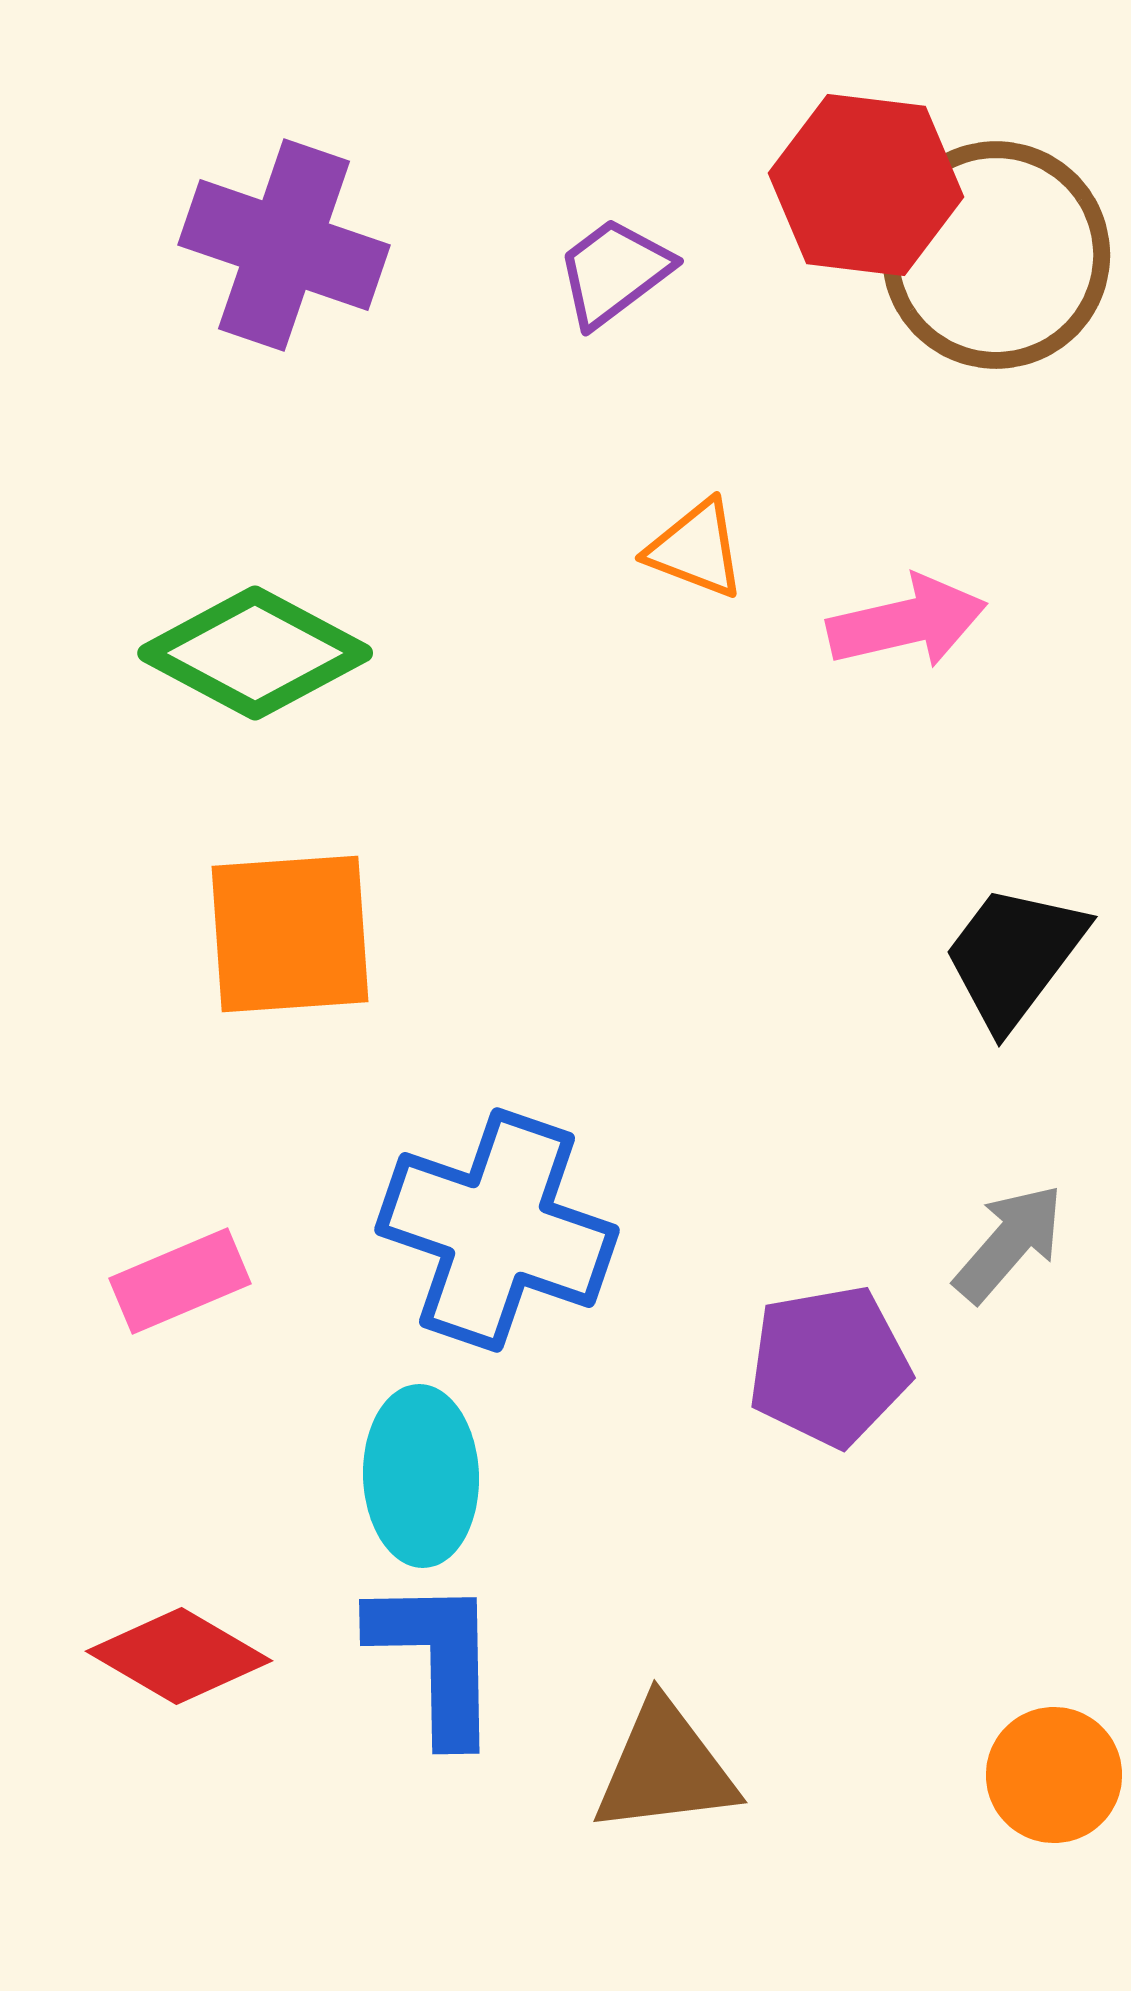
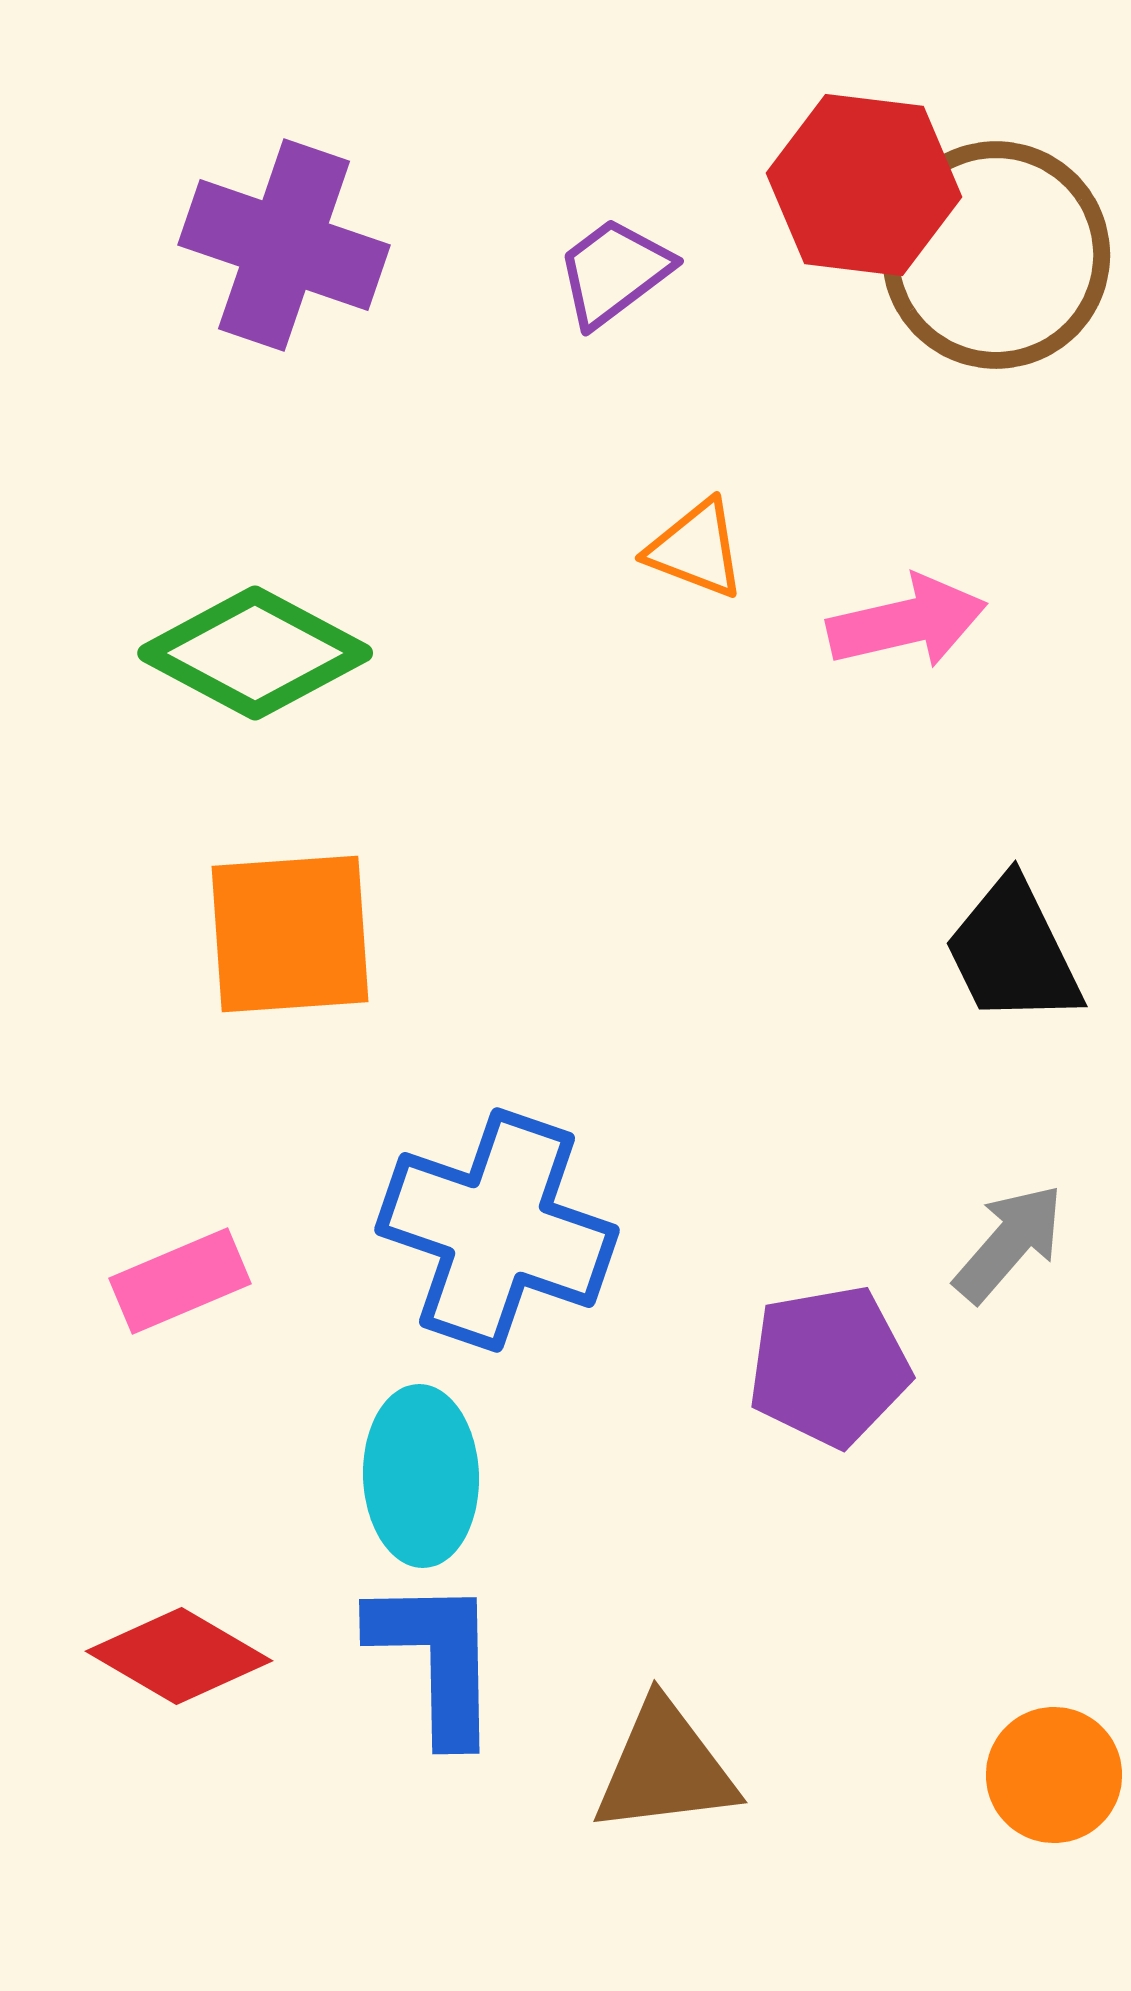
red hexagon: moved 2 px left
black trapezoid: moved 1 px left, 4 px up; rotated 63 degrees counterclockwise
